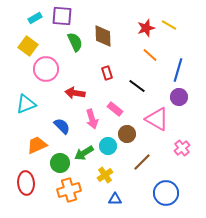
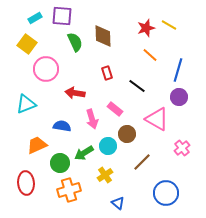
yellow square: moved 1 px left, 2 px up
blue semicircle: rotated 36 degrees counterclockwise
blue triangle: moved 3 px right, 4 px down; rotated 40 degrees clockwise
